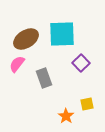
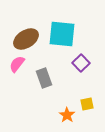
cyan square: rotated 8 degrees clockwise
orange star: moved 1 px right, 1 px up
